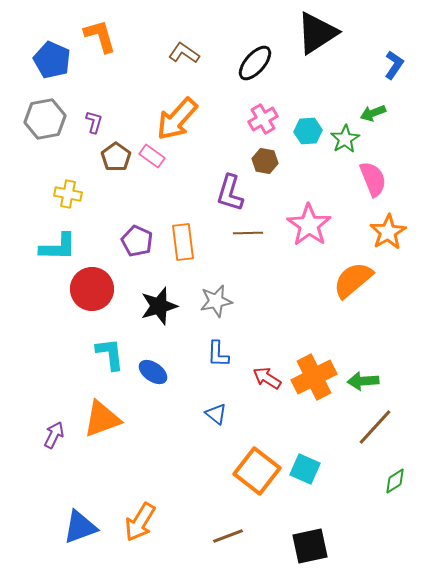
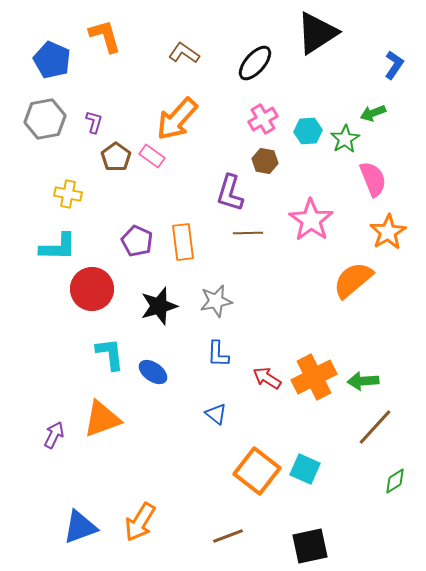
orange L-shape at (100, 36): moved 5 px right
pink star at (309, 225): moved 2 px right, 5 px up
